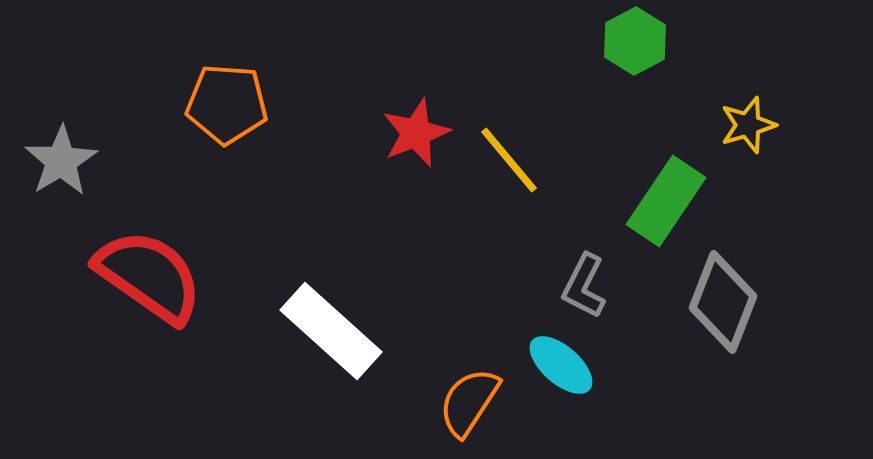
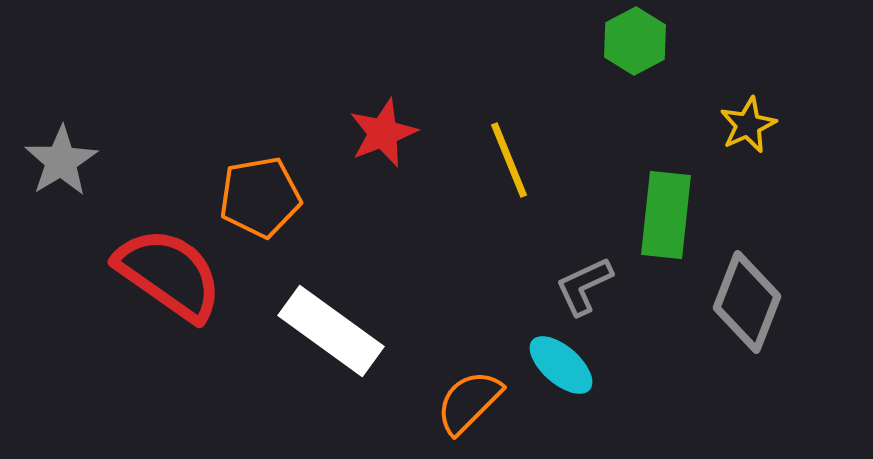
orange pentagon: moved 33 px right, 93 px down; rotated 14 degrees counterclockwise
yellow star: rotated 8 degrees counterclockwise
red star: moved 33 px left
yellow line: rotated 18 degrees clockwise
green rectangle: moved 14 px down; rotated 28 degrees counterclockwise
red semicircle: moved 20 px right, 2 px up
gray L-shape: rotated 38 degrees clockwise
gray diamond: moved 24 px right
white rectangle: rotated 6 degrees counterclockwise
orange semicircle: rotated 12 degrees clockwise
